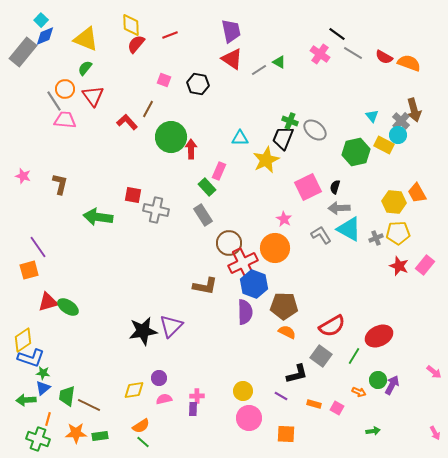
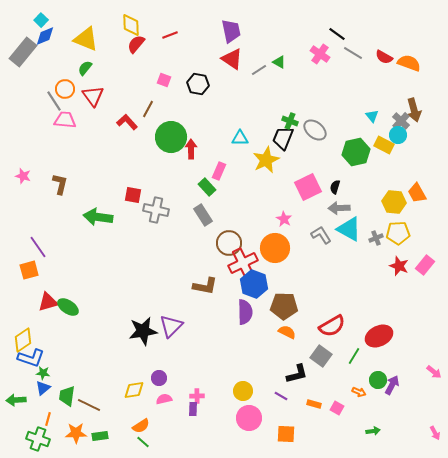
green arrow at (26, 400): moved 10 px left
